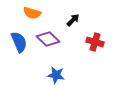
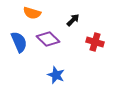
blue star: rotated 12 degrees clockwise
